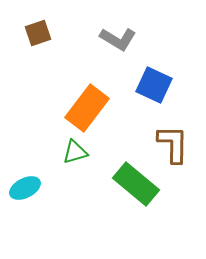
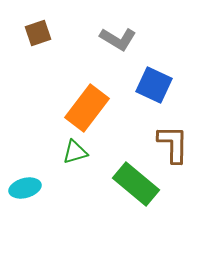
cyan ellipse: rotated 12 degrees clockwise
